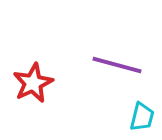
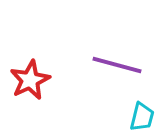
red star: moved 3 px left, 3 px up
